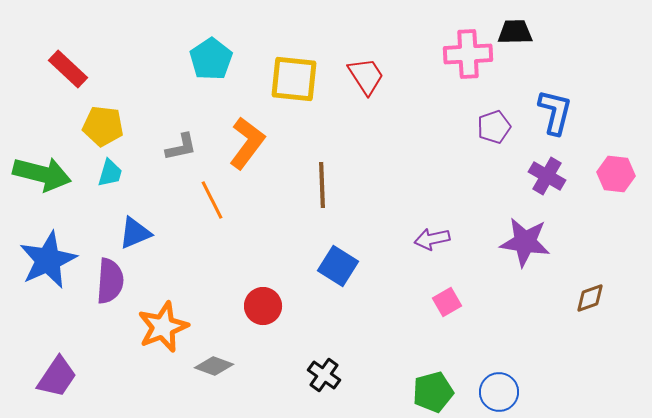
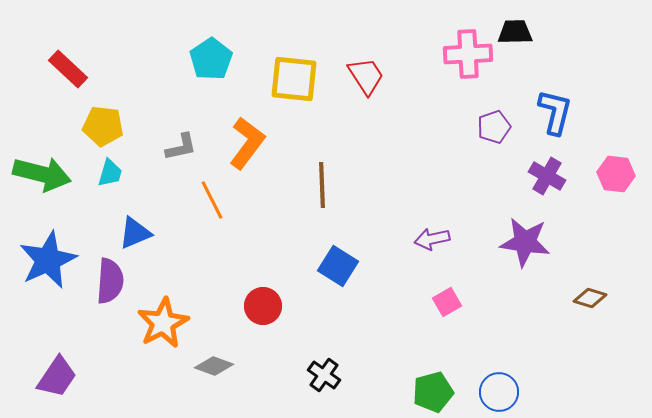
brown diamond: rotated 36 degrees clockwise
orange star: moved 4 px up; rotated 6 degrees counterclockwise
